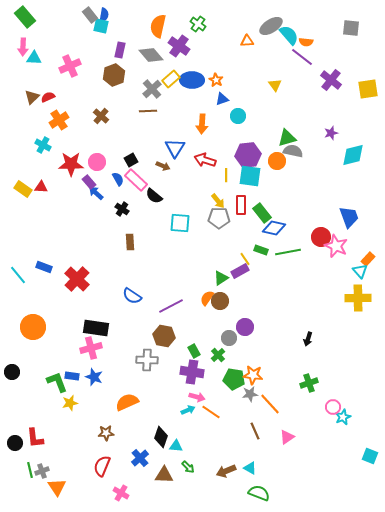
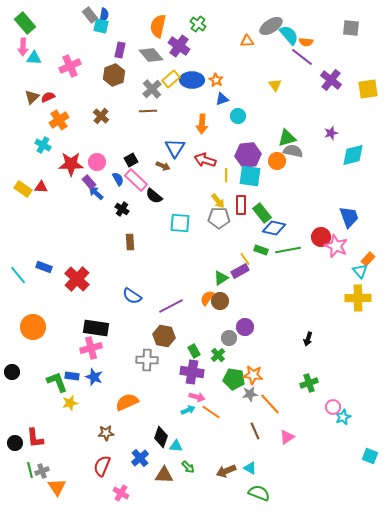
green rectangle at (25, 17): moved 6 px down
green line at (288, 252): moved 2 px up
